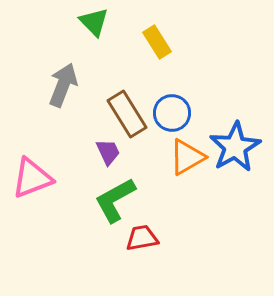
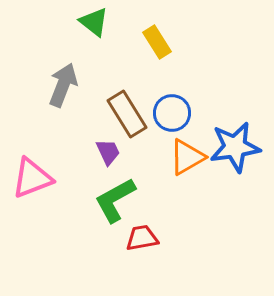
green triangle: rotated 8 degrees counterclockwise
blue star: rotated 21 degrees clockwise
